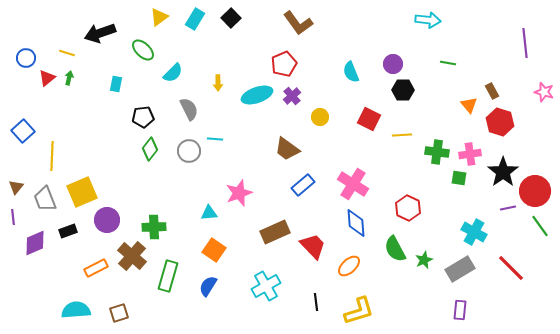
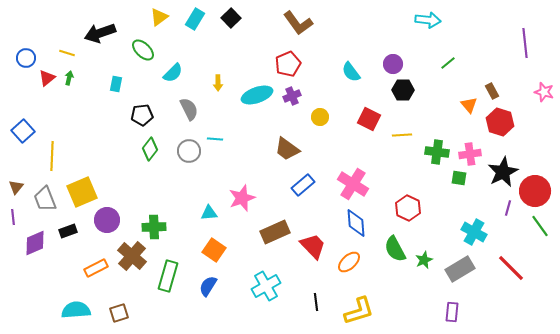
green line at (448, 63): rotated 49 degrees counterclockwise
red pentagon at (284, 64): moved 4 px right
cyan semicircle at (351, 72): rotated 15 degrees counterclockwise
purple cross at (292, 96): rotated 18 degrees clockwise
black pentagon at (143, 117): moved 1 px left, 2 px up
black star at (503, 172): rotated 8 degrees clockwise
pink star at (239, 193): moved 3 px right, 5 px down
purple line at (508, 208): rotated 63 degrees counterclockwise
orange ellipse at (349, 266): moved 4 px up
purple rectangle at (460, 310): moved 8 px left, 2 px down
